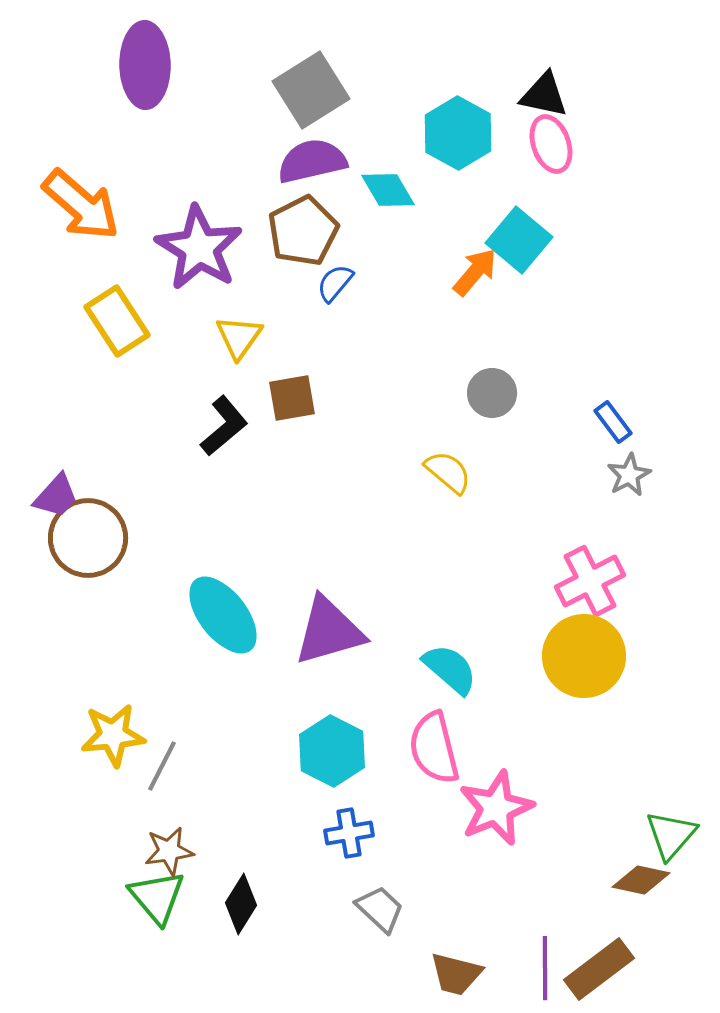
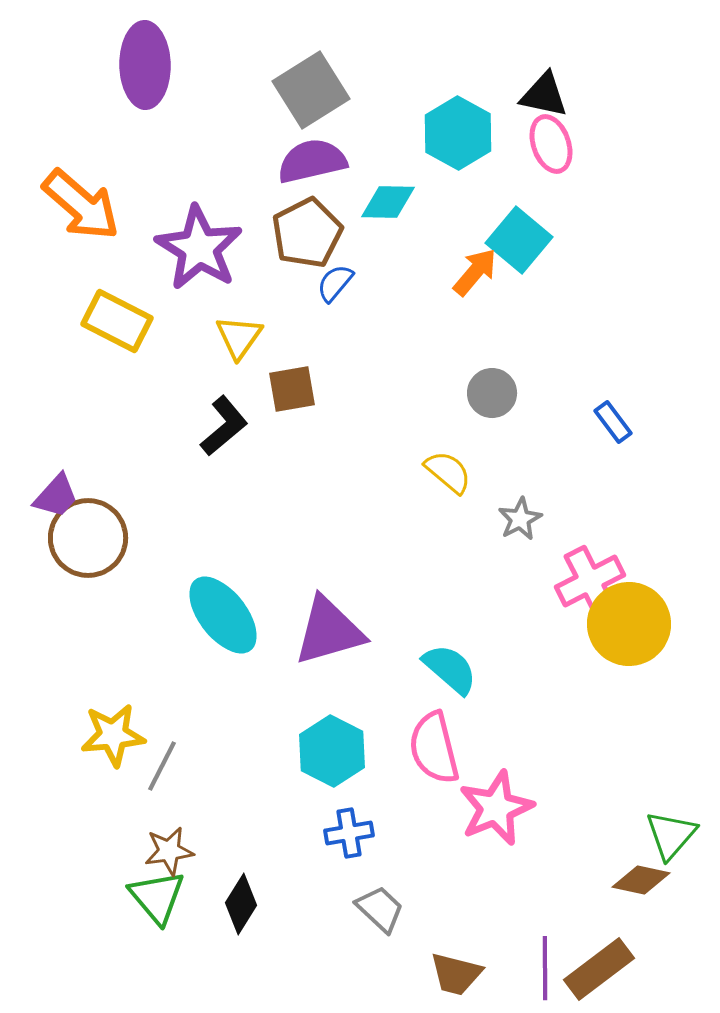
cyan diamond at (388, 190): moved 12 px down; rotated 58 degrees counterclockwise
brown pentagon at (303, 231): moved 4 px right, 2 px down
yellow rectangle at (117, 321): rotated 30 degrees counterclockwise
brown square at (292, 398): moved 9 px up
gray star at (629, 475): moved 109 px left, 44 px down
yellow circle at (584, 656): moved 45 px right, 32 px up
